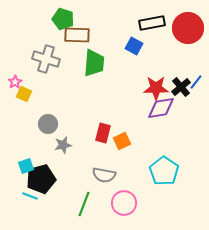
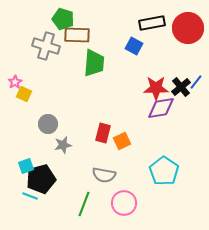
gray cross: moved 13 px up
